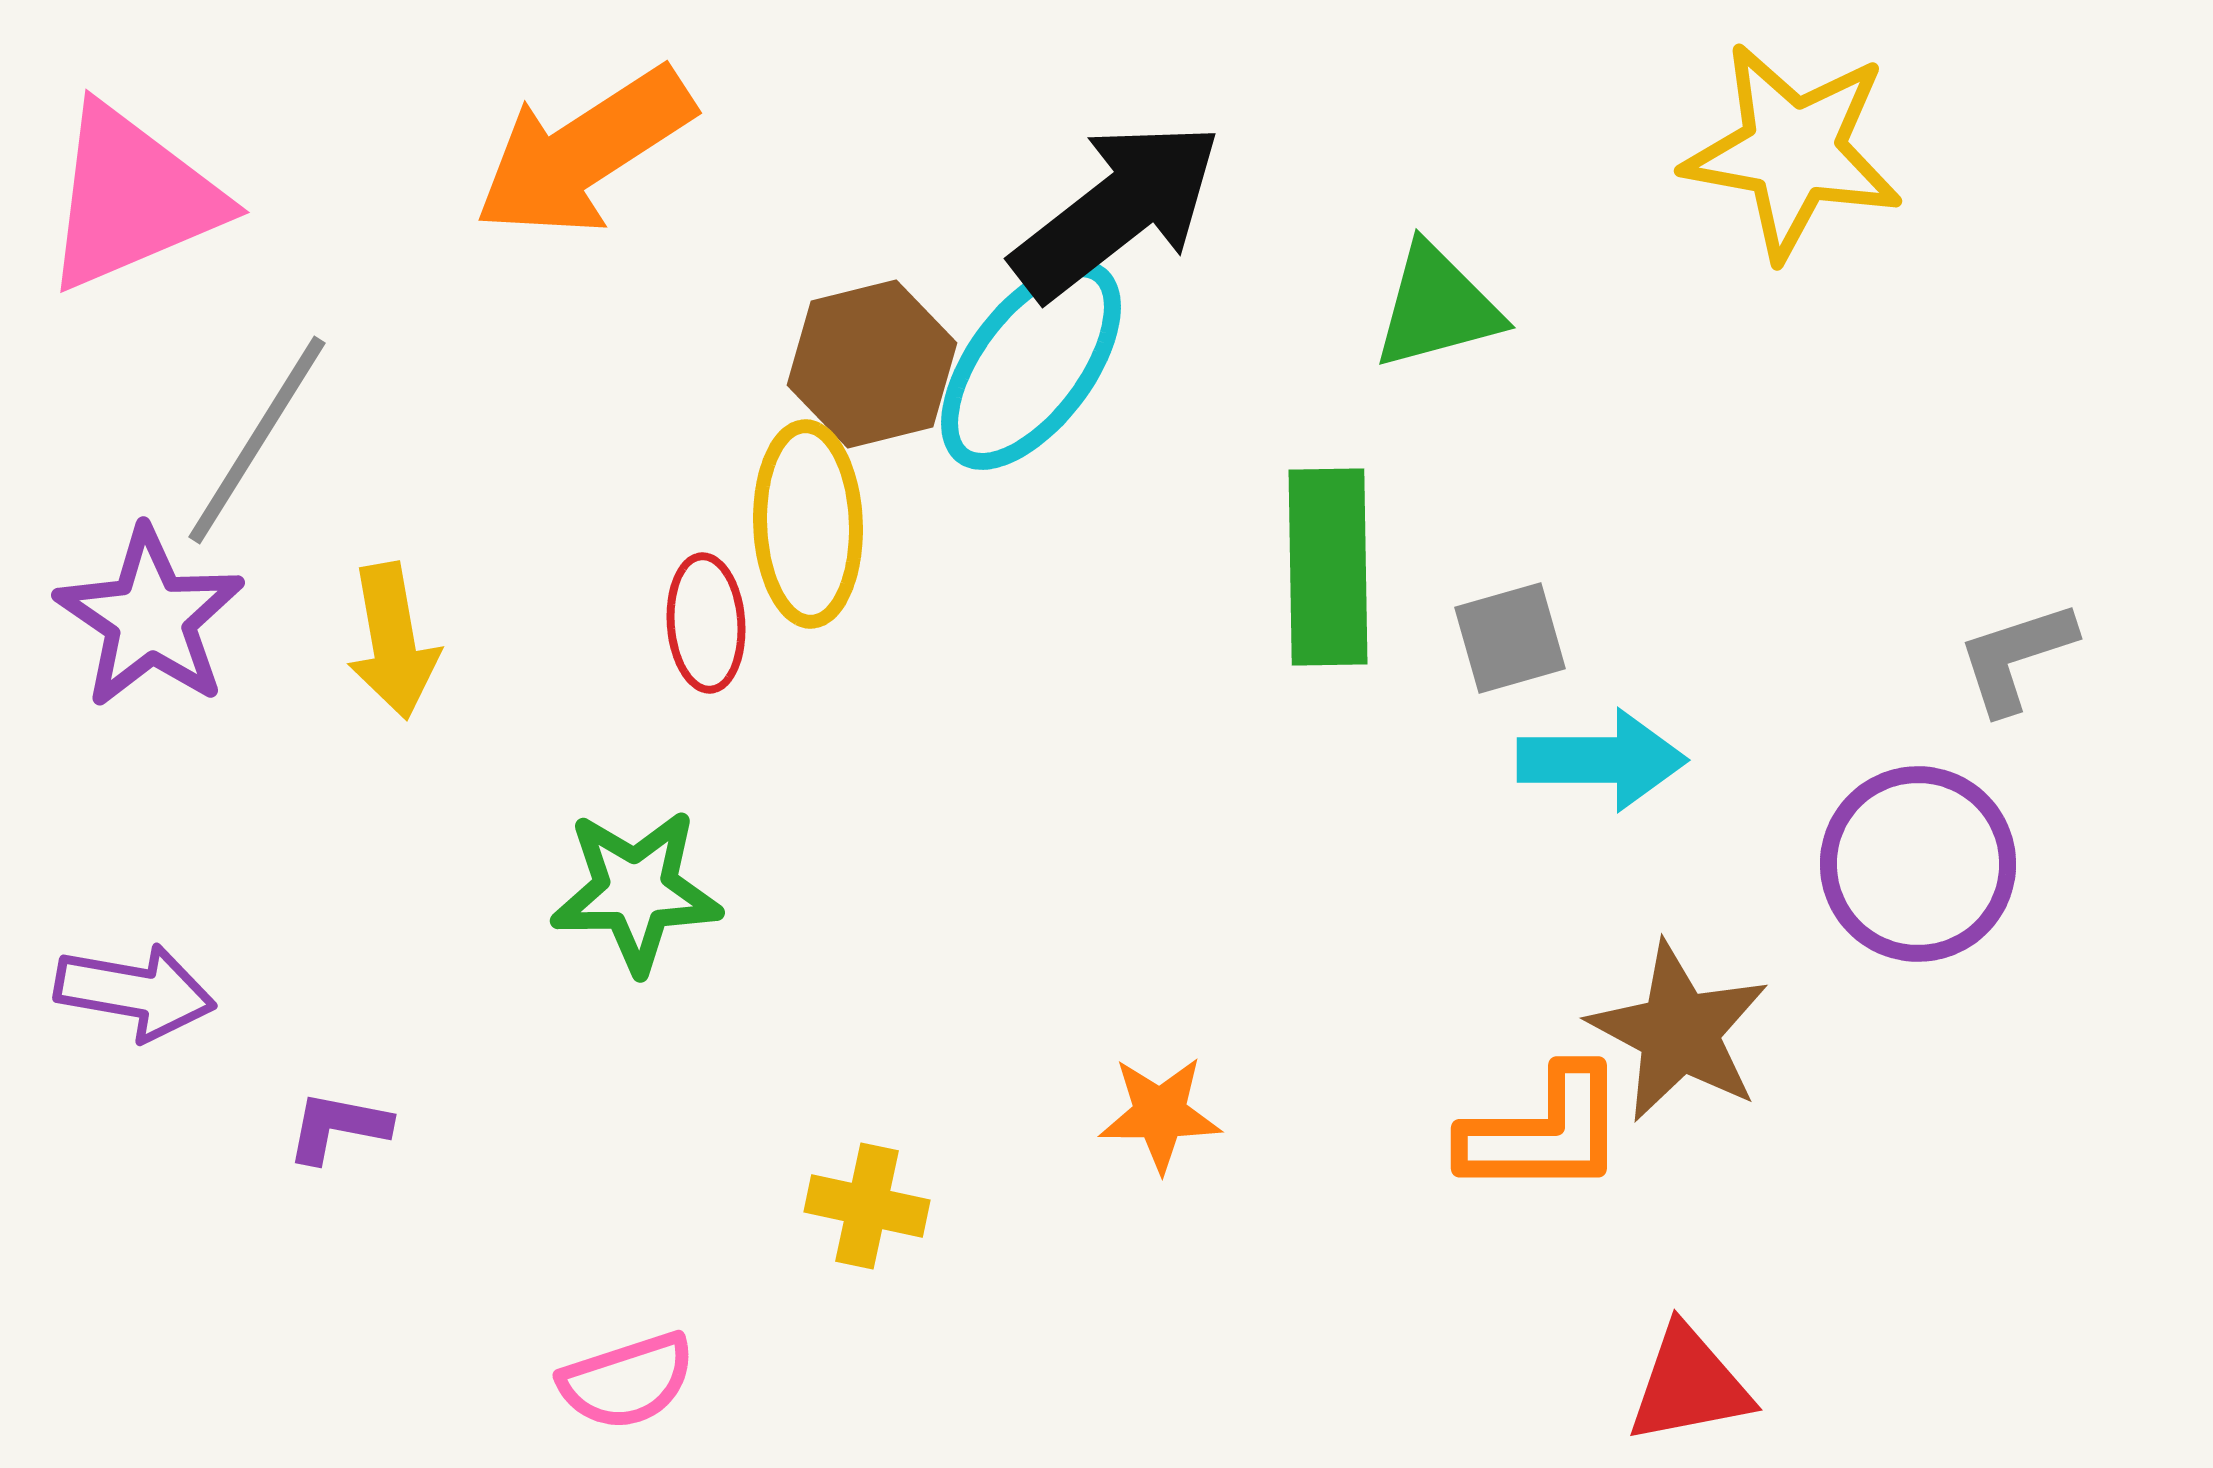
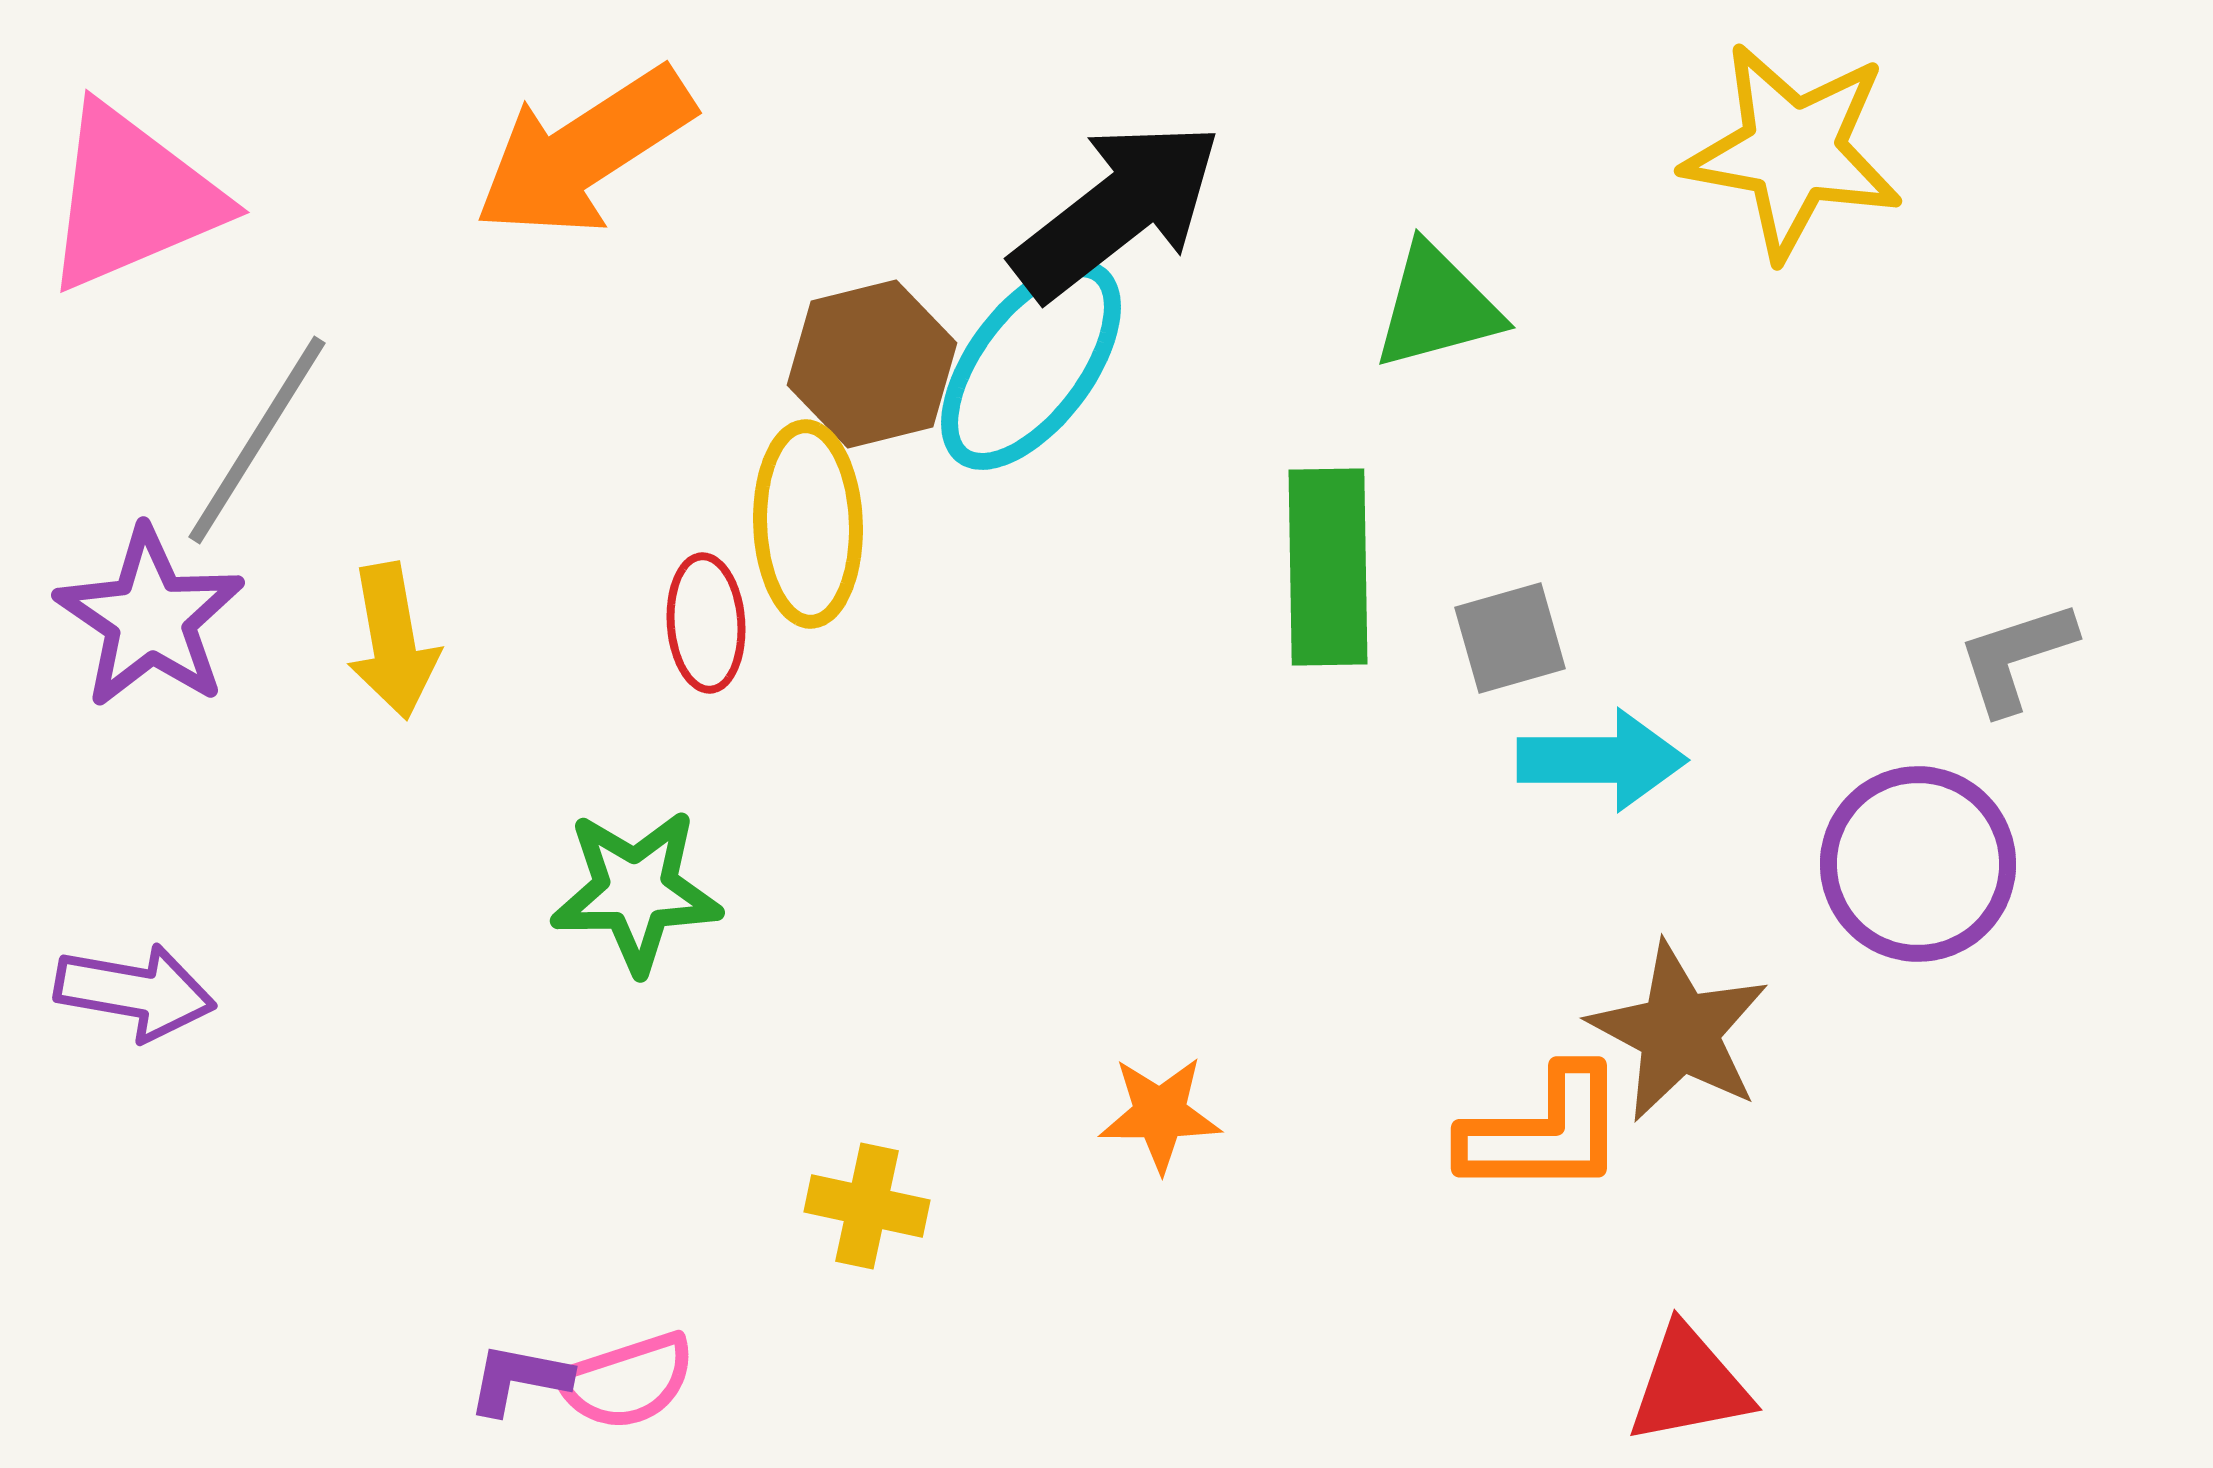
purple L-shape: moved 181 px right, 252 px down
